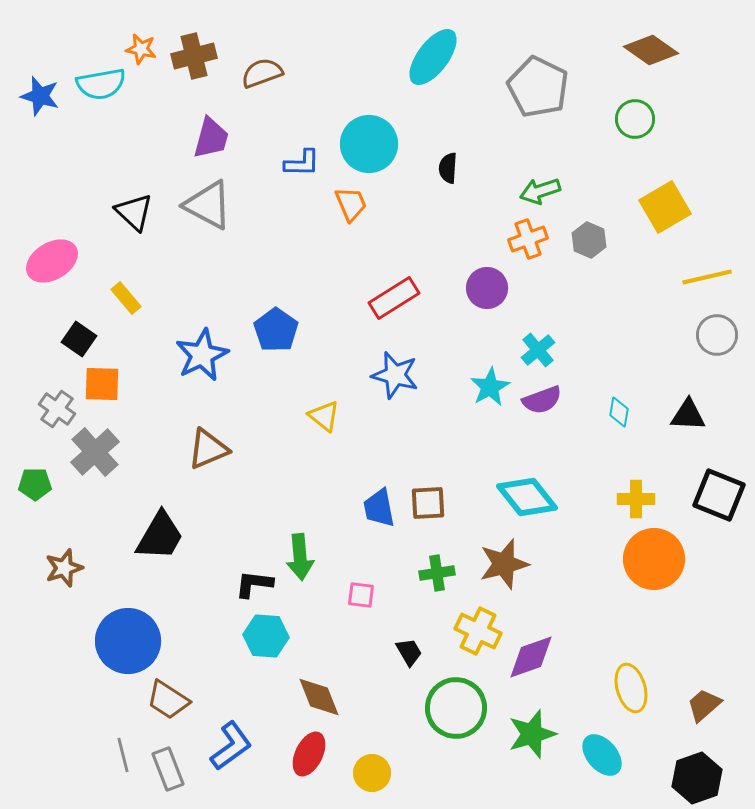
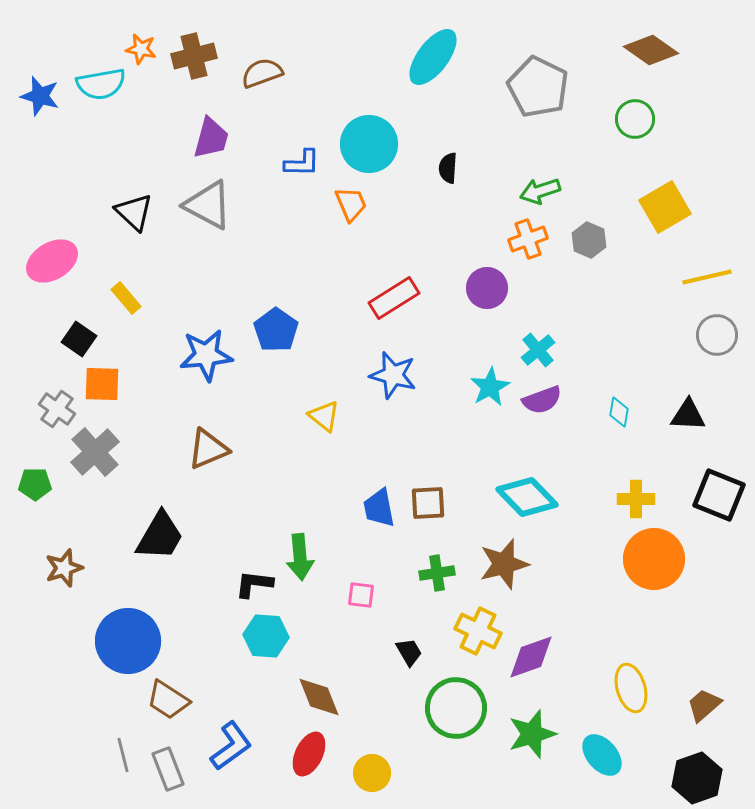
blue star at (202, 355): moved 4 px right; rotated 20 degrees clockwise
blue star at (395, 375): moved 2 px left
cyan diamond at (527, 497): rotated 6 degrees counterclockwise
